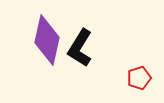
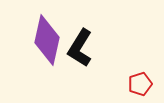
red pentagon: moved 1 px right, 6 px down
